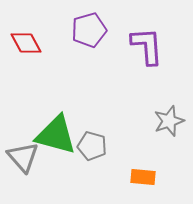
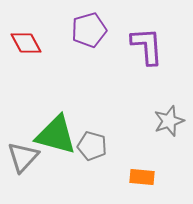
gray triangle: rotated 24 degrees clockwise
orange rectangle: moved 1 px left
